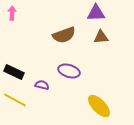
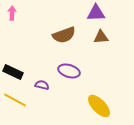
black rectangle: moved 1 px left
